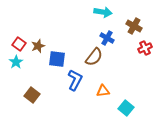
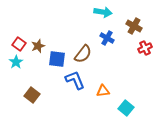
brown semicircle: moved 11 px left, 3 px up
blue L-shape: rotated 50 degrees counterclockwise
